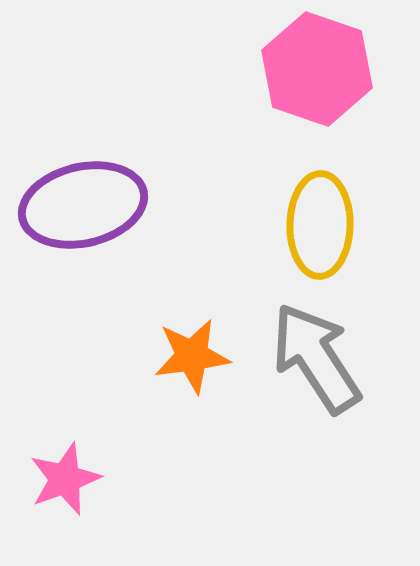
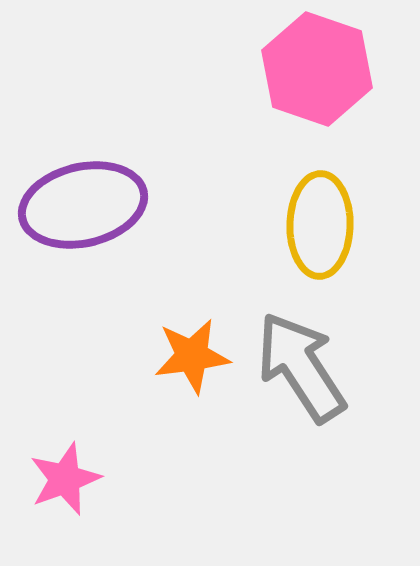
gray arrow: moved 15 px left, 9 px down
